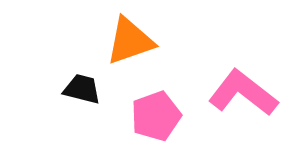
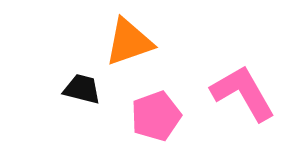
orange triangle: moved 1 px left, 1 px down
pink L-shape: rotated 22 degrees clockwise
